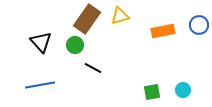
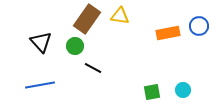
yellow triangle: rotated 24 degrees clockwise
blue circle: moved 1 px down
orange rectangle: moved 5 px right, 2 px down
green circle: moved 1 px down
